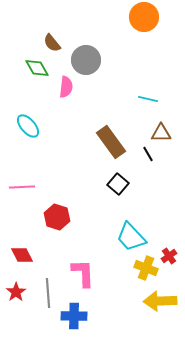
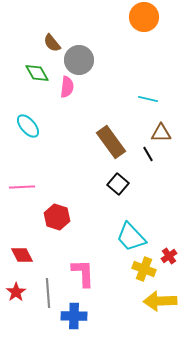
gray circle: moved 7 px left
green diamond: moved 5 px down
pink semicircle: moved 1 px right
yellow cross: moved 2 px left, 1 px down
